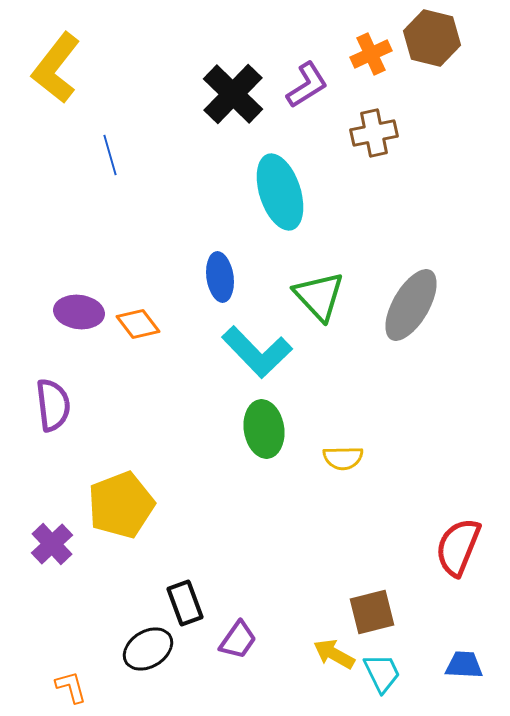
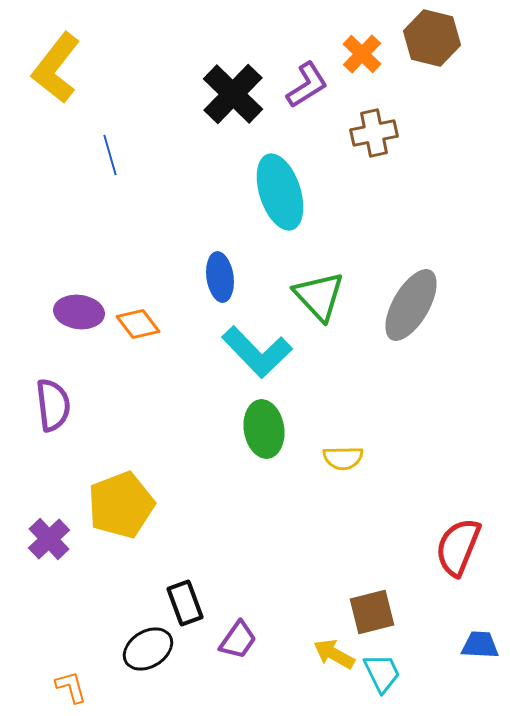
orange cross: moved 9 px left; rotated 21 degrees counterclockwise
purple cross: moved 3 px left, 5 px up
blue trapezoid: moved 16 px right, 20 px up
